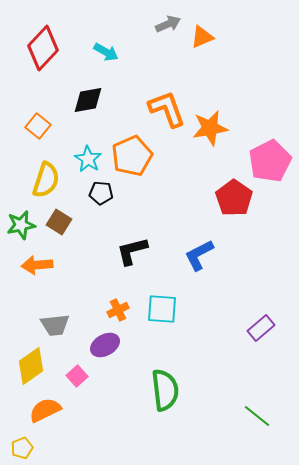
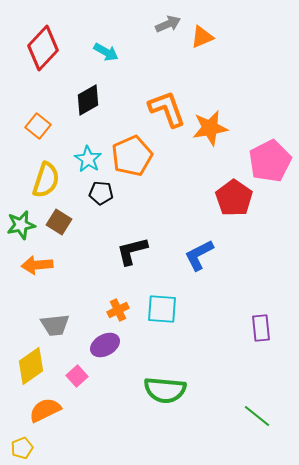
black diamond: rotated 20 degrees counterclockwise
purple rectangle: rotated 56 degrees counterclockwise
green semicircle: rotated 102 degrees clockwise
